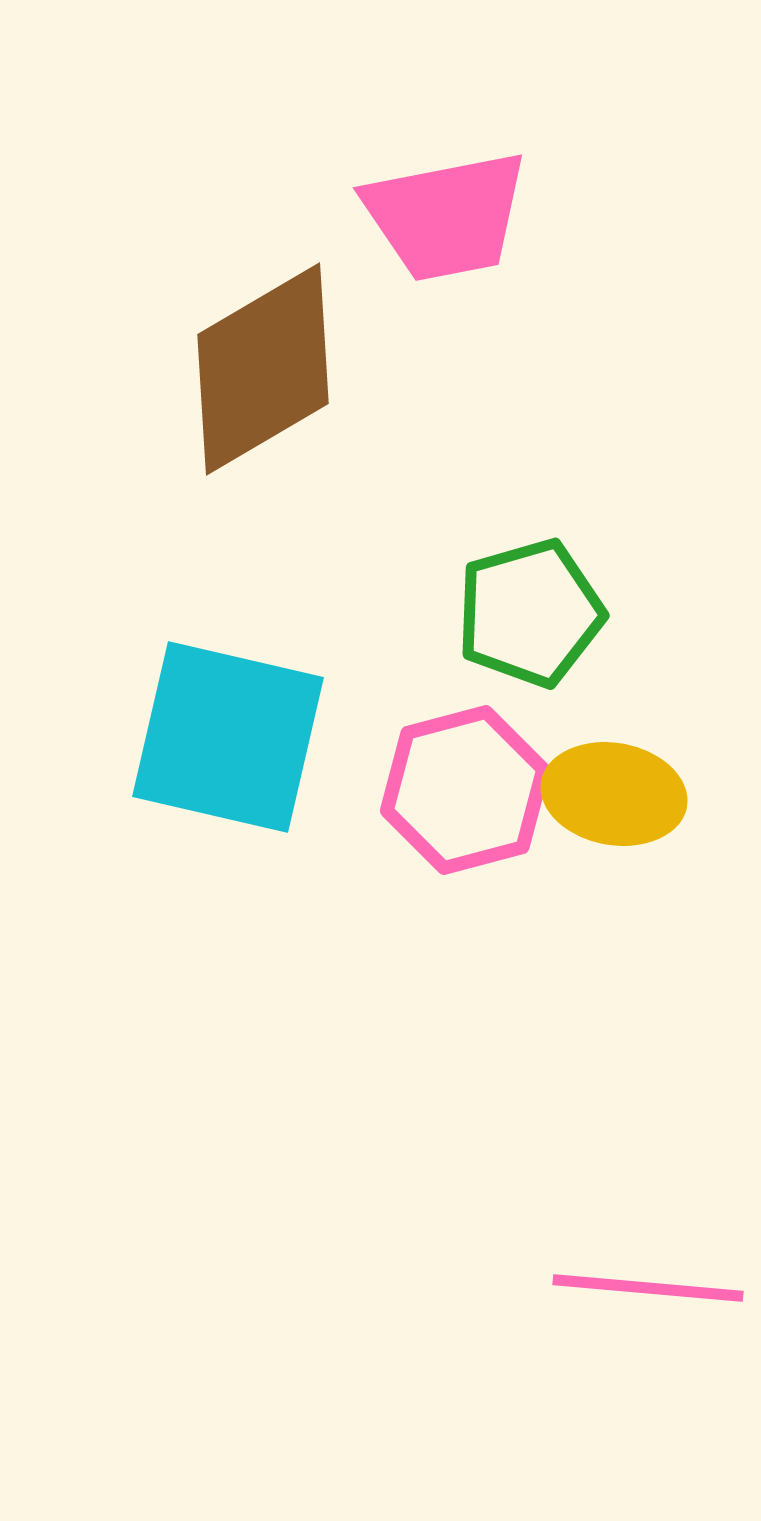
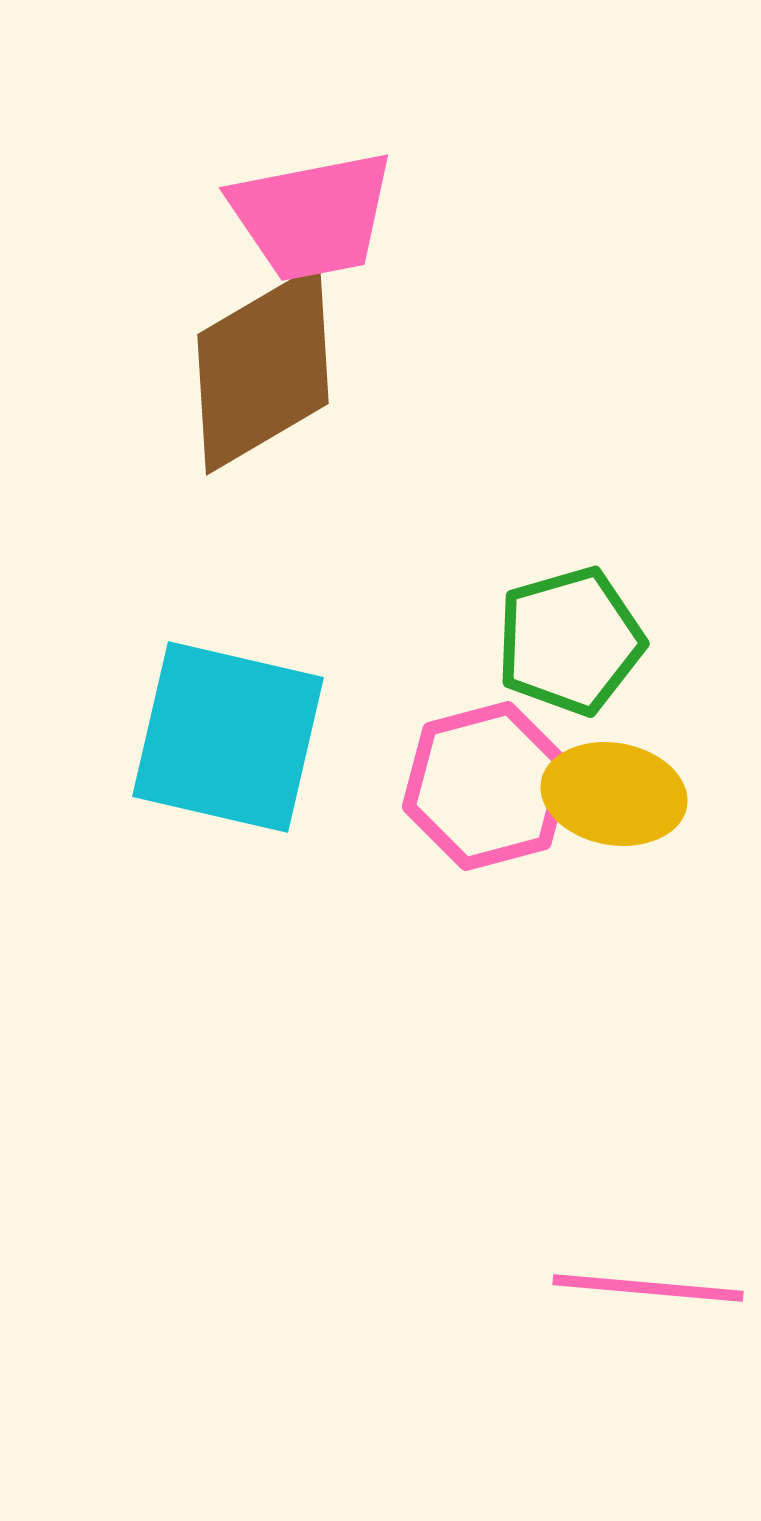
pink trapezoid: moved 134 px left
green pentagon: moved 40 px right, 28 px down
pink hexagon: moved 22 px right, 4 px up
